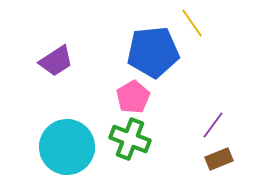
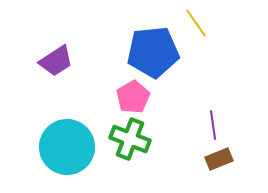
yellow line: moved 4 px right
purple line: rotated 44 degrees counterclockwise
